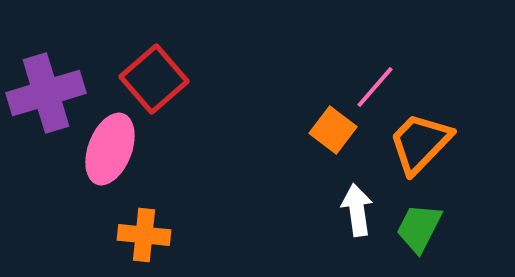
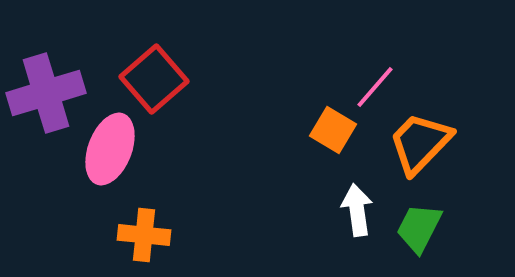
orange square: rotated 6 degrees counterclockwise
